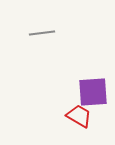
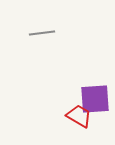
purple square: moved 2 px right, 7 px down
